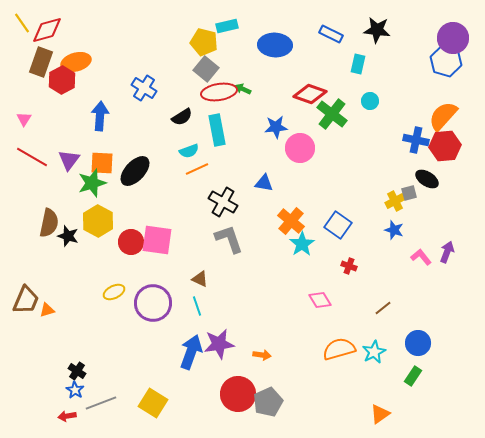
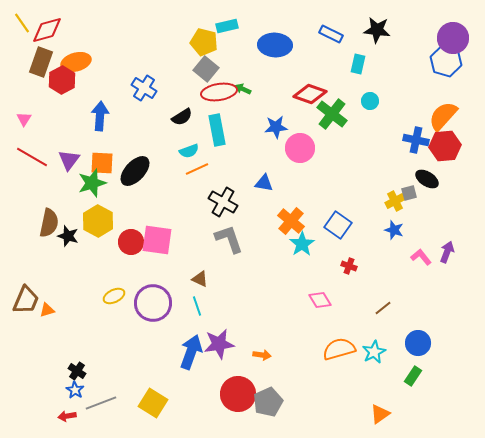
yellow ellipse at (114, 292): moved 4 px down
